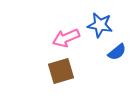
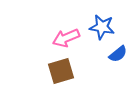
blue star: moved 2 px right, 2 px down
blue semicircle: moved 1 px right, 2 px down
